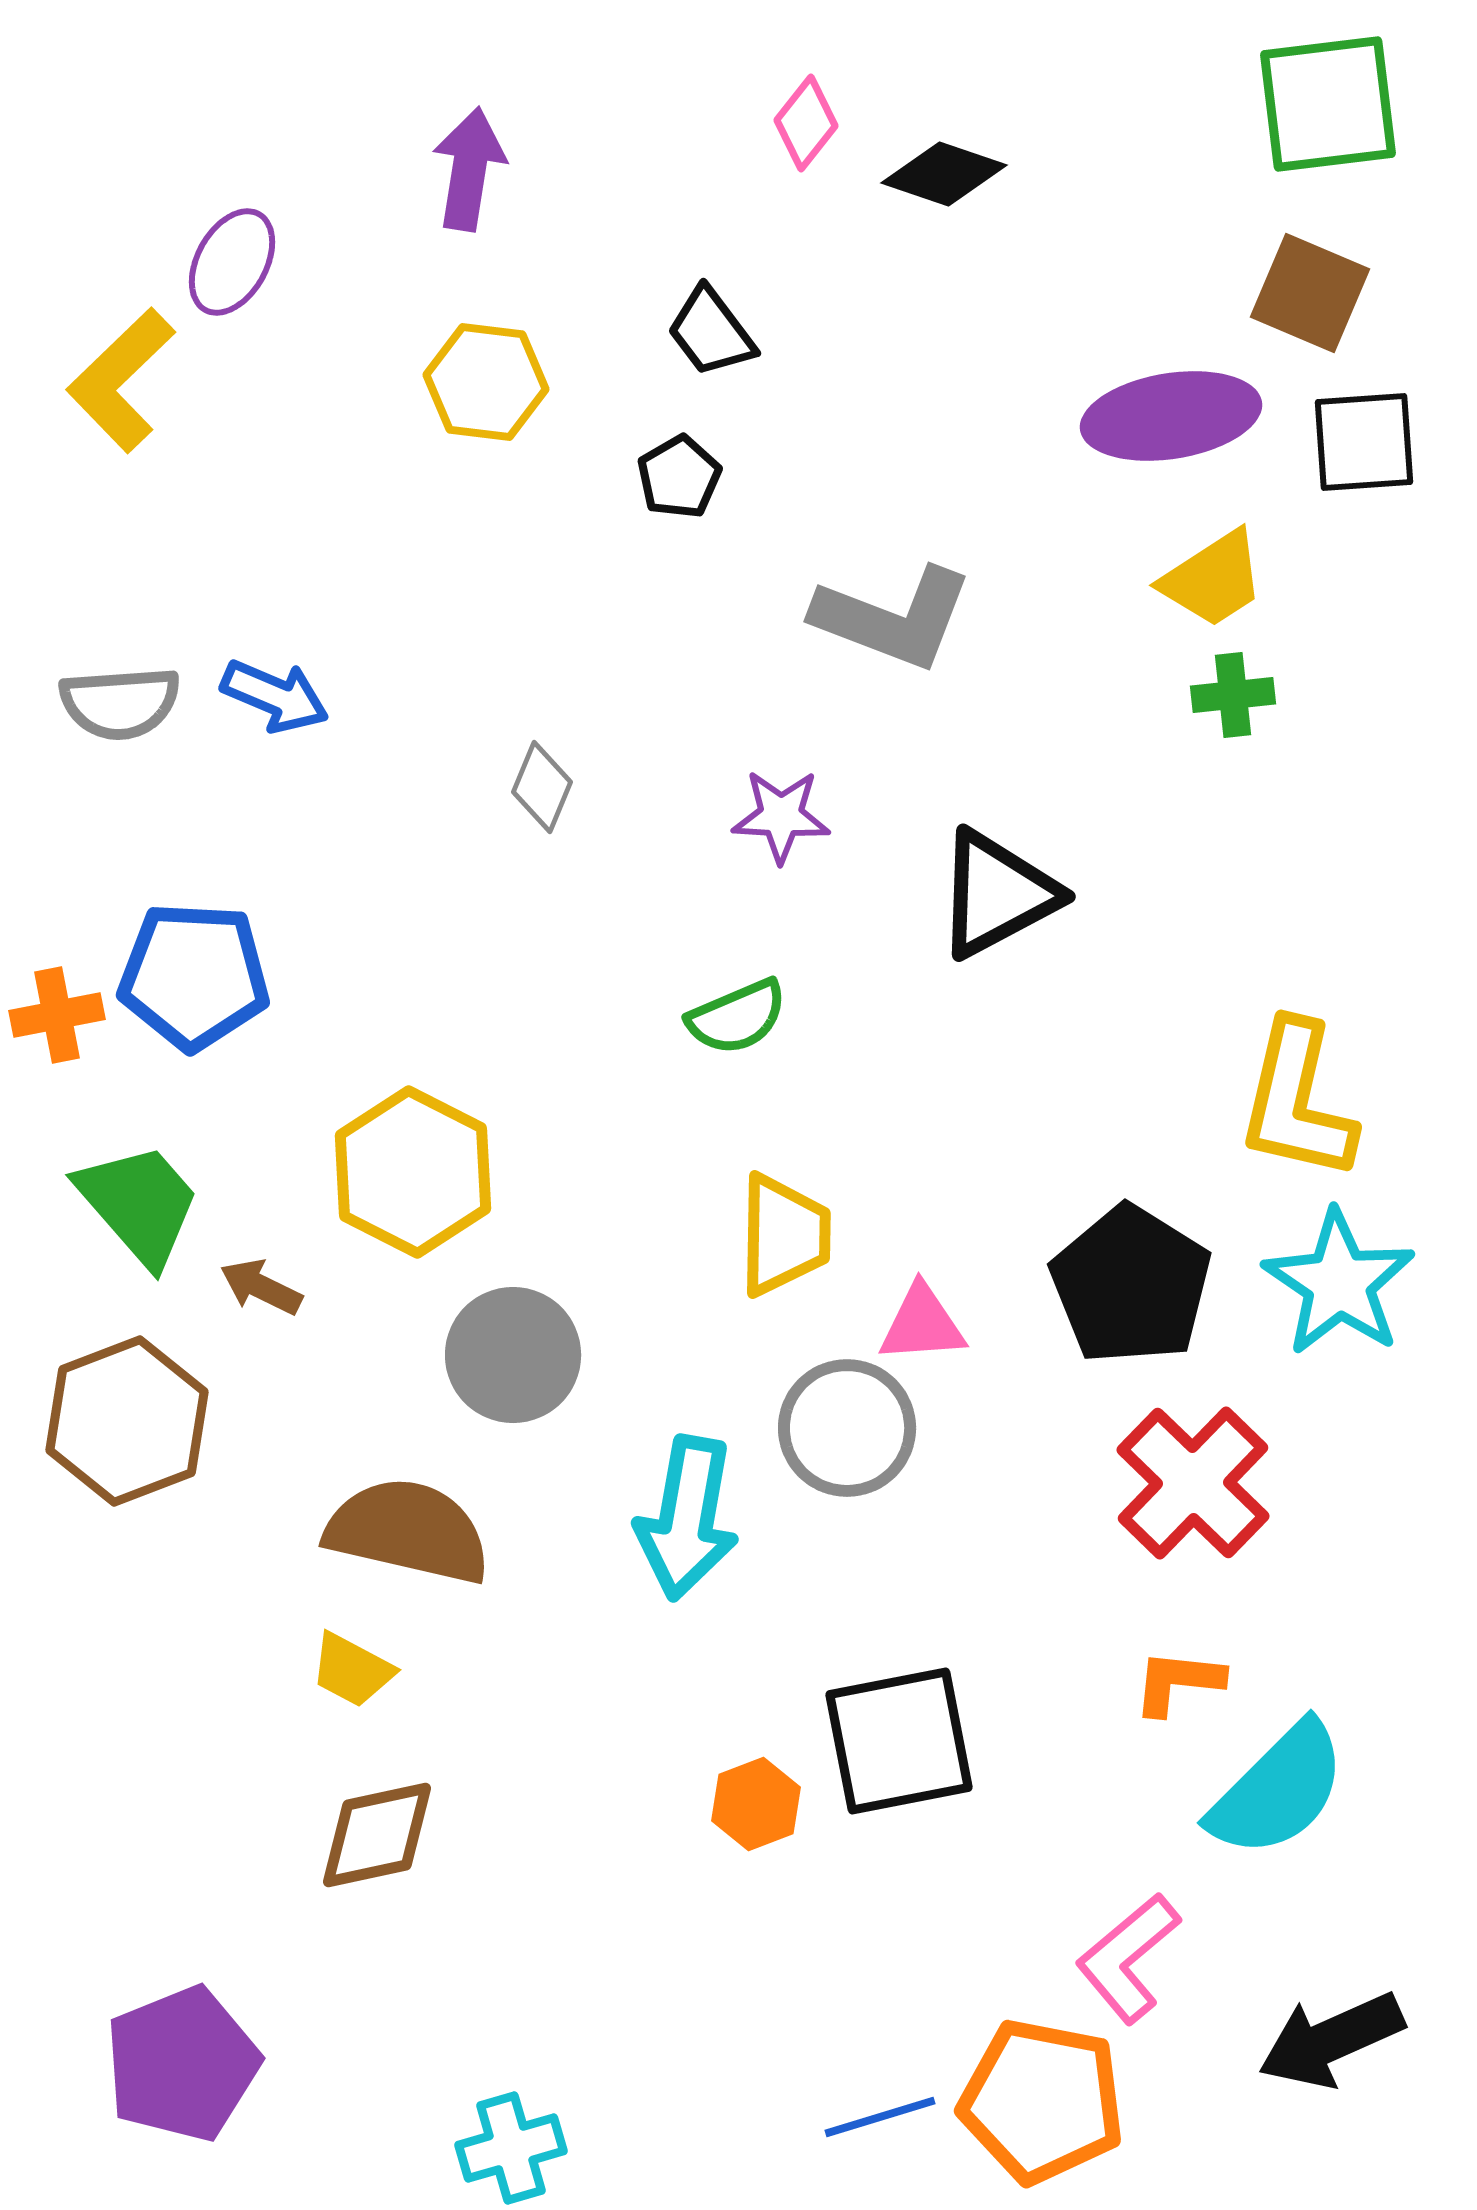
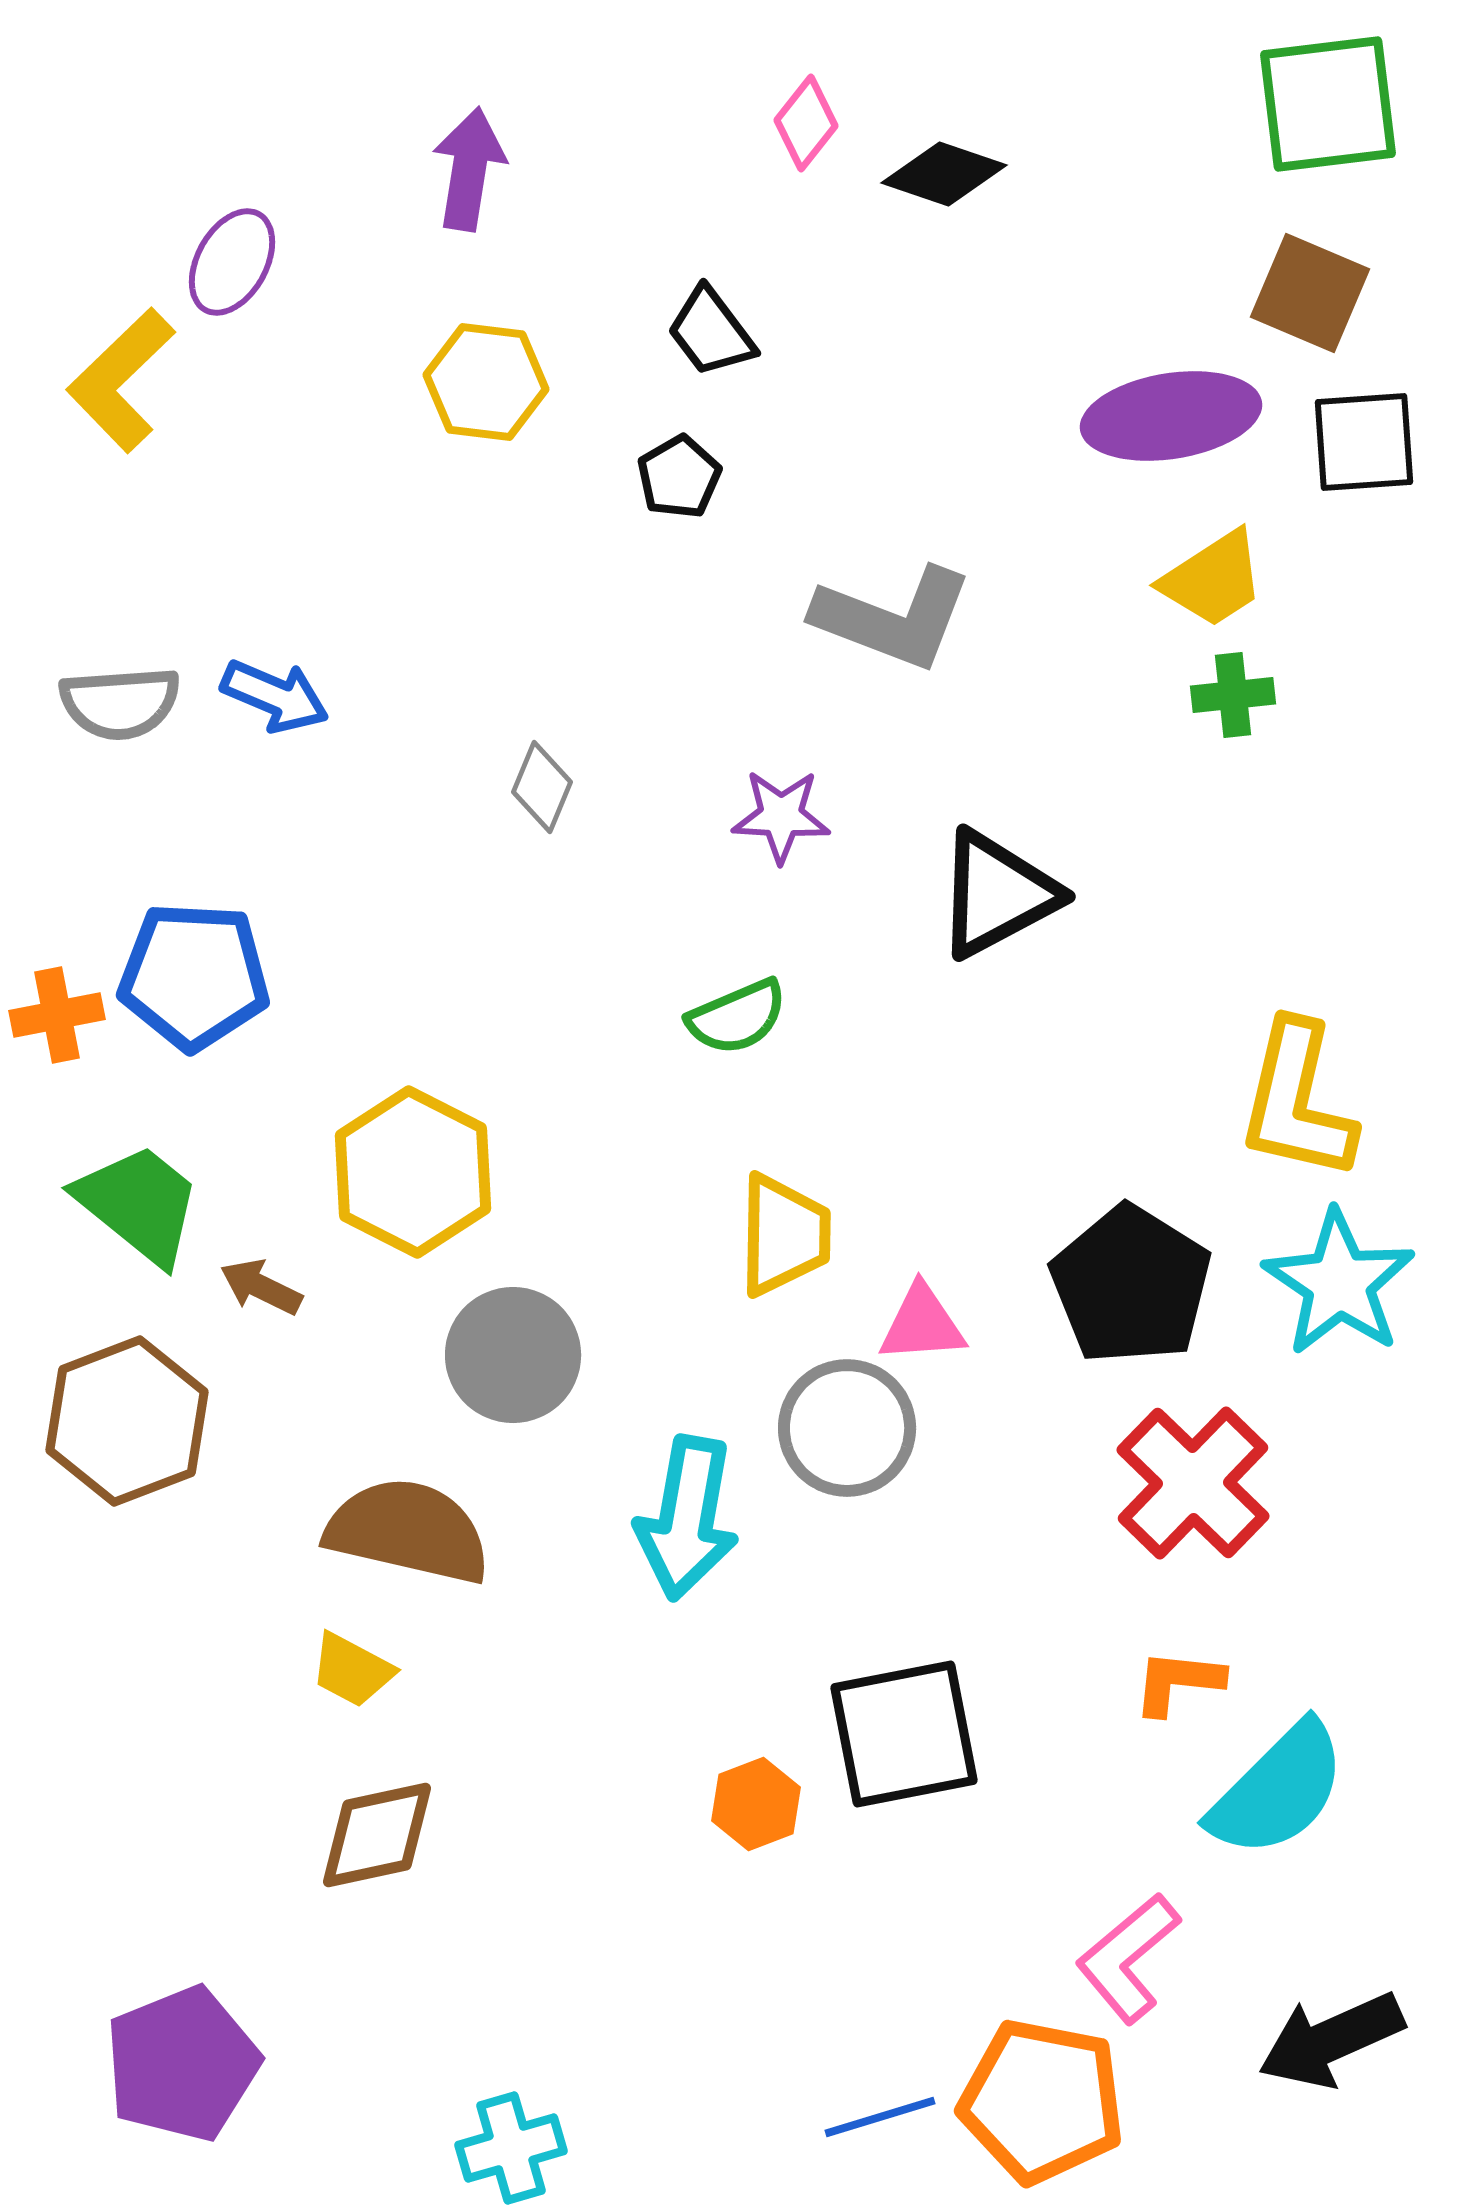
green trapezoid at (139, 1204): rotated 10 degrees counterclockwise
black square at (899, 1741): moved 5 px right, 7 px up
